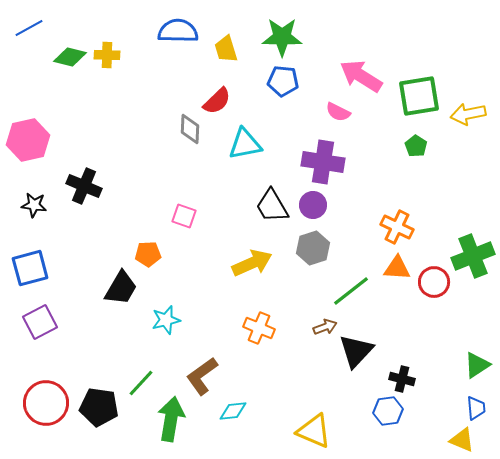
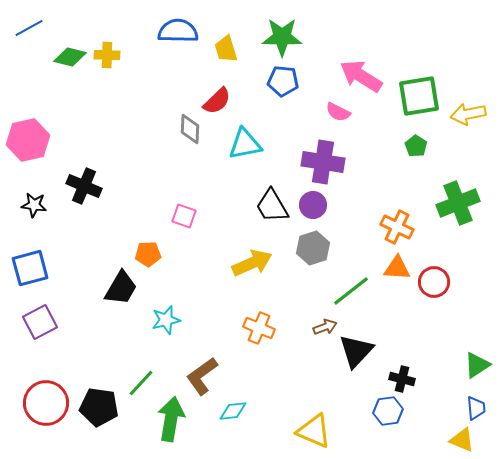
green cross at (473, 256): moved 15 px left, 53 px up
